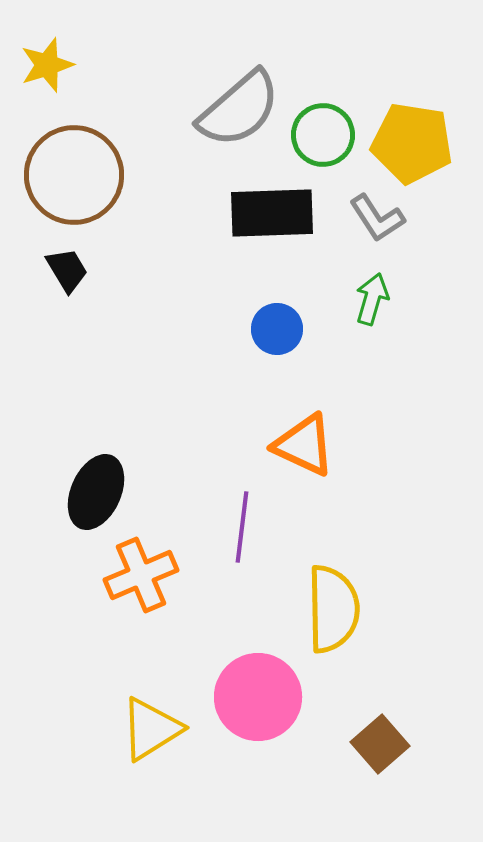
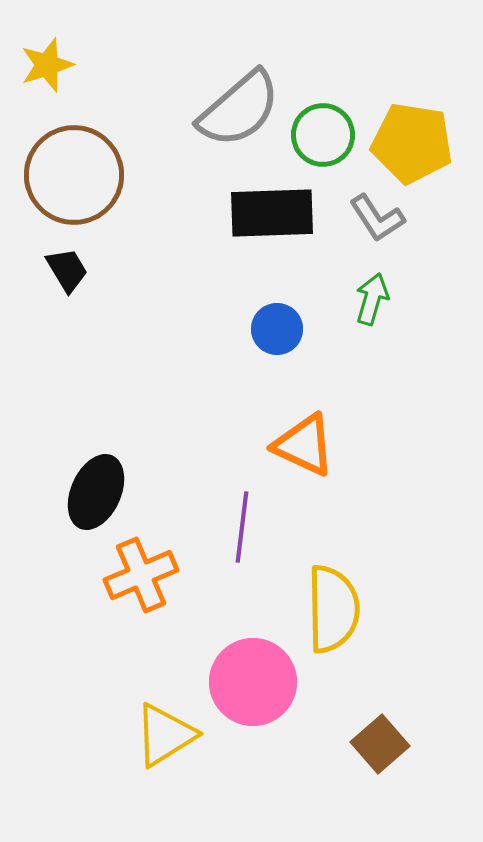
pink circle: moved 5 px left, 15 px up
yellow triangle: moved 14 px right, 6 px down
